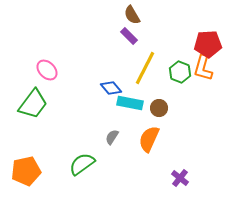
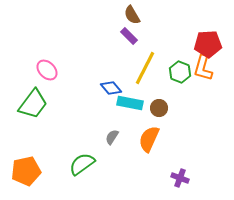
purple cross: rotated 18 degrees counterclockwise
